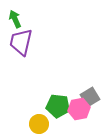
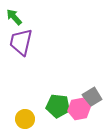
green arrow: moved 1 px left, 2 px up; rotated 18 degrees counterclockwise
gray square: moved 2 px right
yellow circle: moved 14 px left, 5 px up
